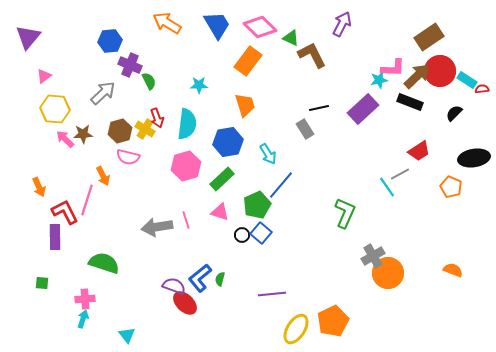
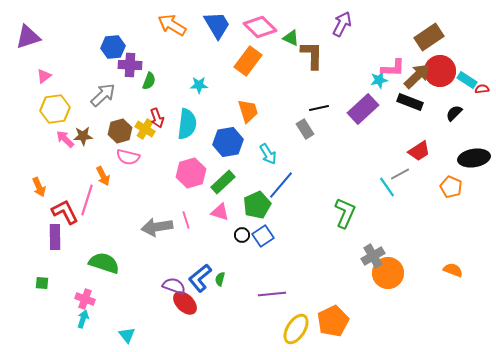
orange arrow at (167, 23): moved 5 px right, 2 px down
purple triangle at (28, 37): rotated 32 degrees clockwise
blue hexagon at (110, 41): moved 3 px right, 6 px down
brown L-shape at (312, 55): rotated 28 degrees clockwise
purple cross at (130, 65): rotated 20 degrees counterclockwise
green semicircle at (149, 81): rotated 48 degrees clockwise
gray arrow at (103, 93): moved 2 px down
orange trapezoid at (245, 105): moved 3 px right, 6 px down
yellow hexagon at (55, 109): rotated 12 degrees counterclockwise
brown star at (83, 134): moved 2 px down
pink hexagon at (186, 166): moved 5 px right, 7 px down
green rectangle at (222, 179): moved 1 px right, 3 px down
blue square at (261, 233): moved 2 px right, 3 px down; rotated 15 degrees clockwise
pink cross at (85, 299): rotated 24 degrees clockwise
